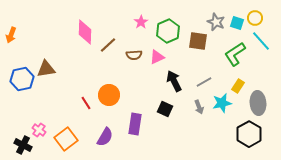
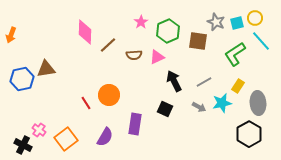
cyan square: rotated 32 degrees counterclockwise
gray arrow: rotated 40 degrees counterclockwise
